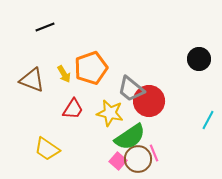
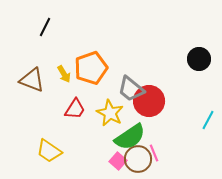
black line: rotated 42 degrees counterclockwise
red trapezoid: moved 2 px right
yellow star: rotated 16 degrees clockwise
yellow trapezoid: moved 2 px right, 2 px down
